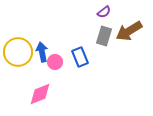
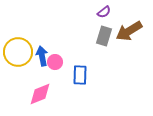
blue arrow: moved 4 px down
blue rectangle: moved 18 px down; rotated 24 degrees clockwise
